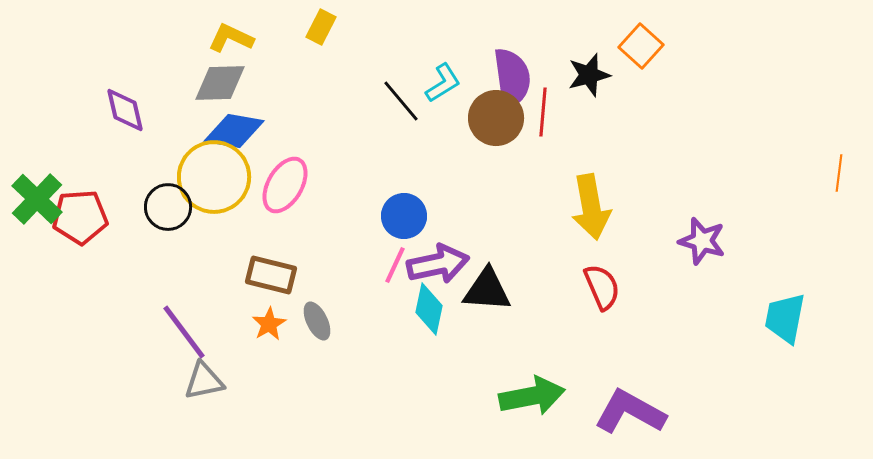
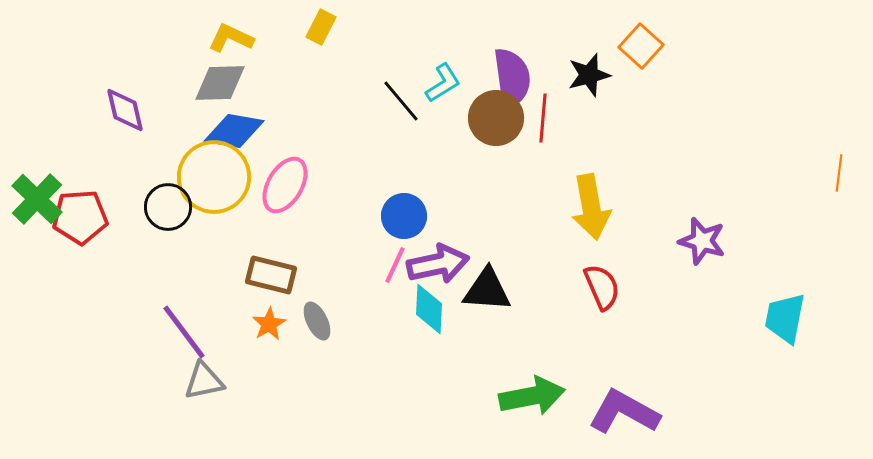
red line: moved 6 px down
cyan diamond: rotated 9 degrees counterclockwise
purple L-shape: moved 6 px left
